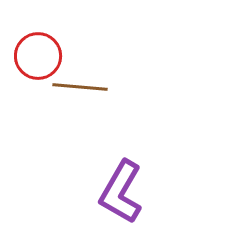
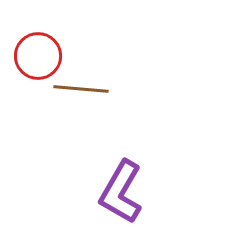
brown line: moved 1 px right, 2 px down
